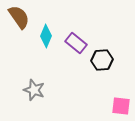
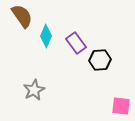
brown semicircle: moved 3 px right, 1 px up
purple rectangle: rotated 15 degrees clockwise
black hexagon: moved 2 px left
gray star: rotated 25 degrees clockwise
